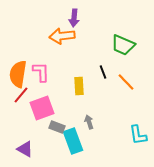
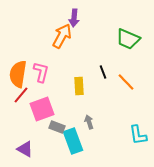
orange arrow: rotated 125 degrees clockwise
green trapezoid: moved 5 px right, 6 px up
pink L-shape: rotated 15 degrees clockwise
pink square: moved 1 px down
